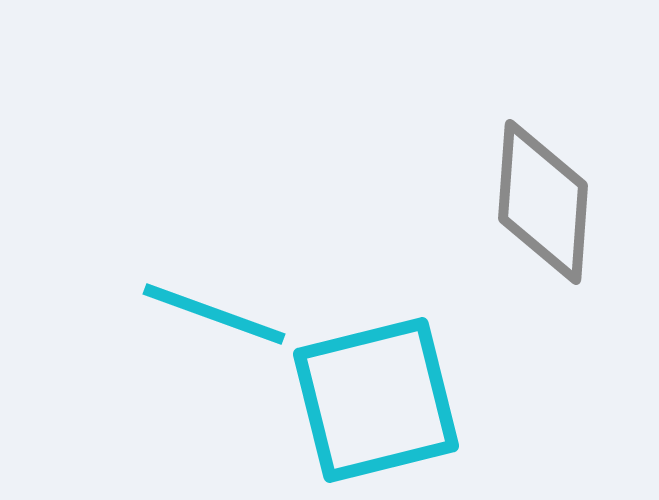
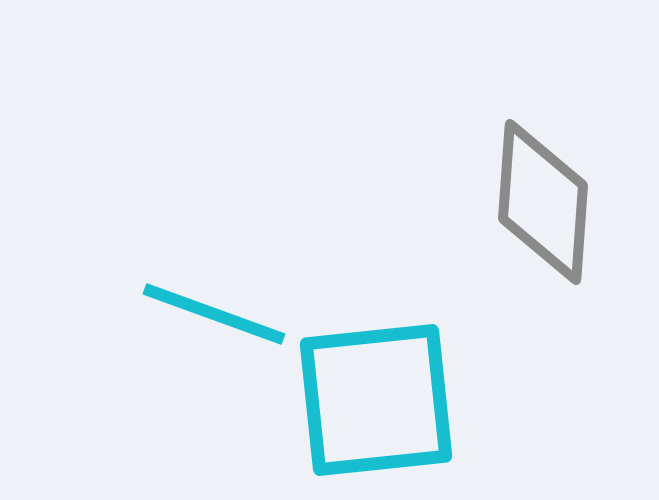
cyan square: rotated 8 degrees clockwise
